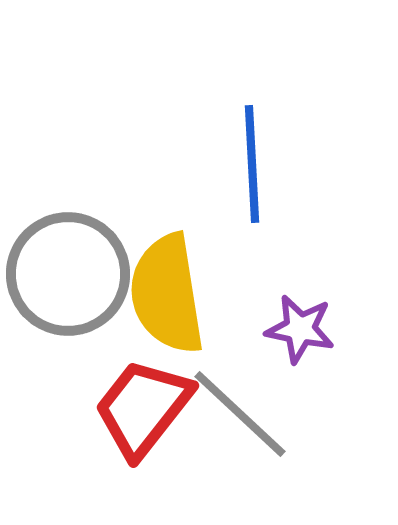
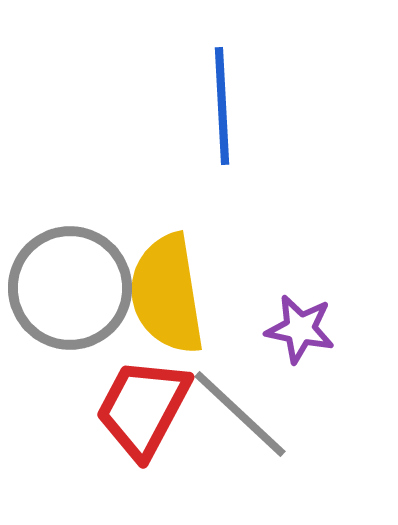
blue line: moved 30 px left, 58 px up
gray circle: moved 2 px right, 14 px down
red trapezoid: rotated 10 degrees counterclockwise
